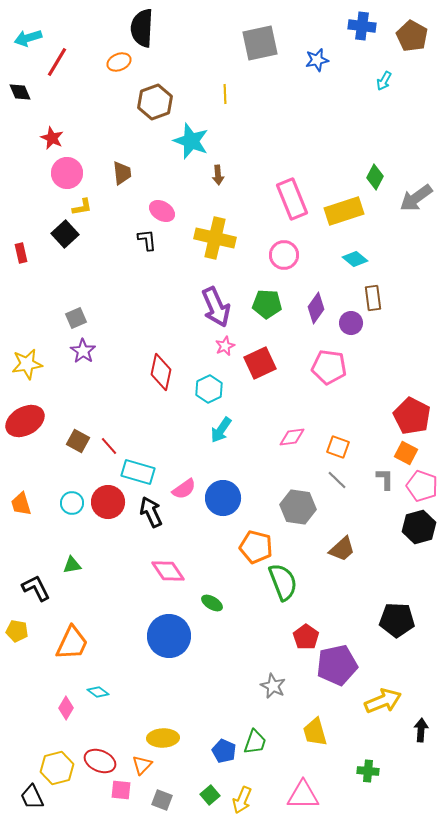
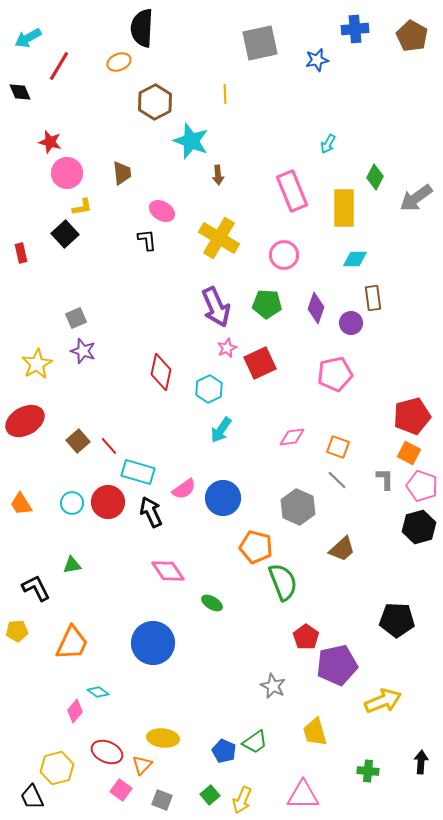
blue cross at (362, 26): moved 7 px left, 3 px down; rotated 12 degrees counterclockwise
cyan arrow at (28, 38): rotated 12 degrees counterclockwise
red line at (57, 62): moved 2 px right, 4 px down
cyan arrow at (384, 81): moved 56 px left, 63 px down
brown hexagon at (155, 102): rotated 8 degrees counterclockwise
red star at (52, 138): moved 2 px left, 4 px down; rotated 10 degrees counterclockwise
pink rectangle at (292, 199): moved 8 px up
yellow rectangle at (344, 211): moved 3 px up; rotated 72 degrees counterclockwise
yellow cross at (215, 238): moved 4 px right; rotated 18 degrees clockwise
cyan diamond at (355, 259): rotated 40 degrees counterclockwise
purple diamond at (316, 308): rotated 16 degrees counterclockwise
pink star at (225, 346): moved 2 px right, 2 px down
purple star at (83, 351): rotated 15 degrees counterclockwise
yellow star at (27, 364): moved 10 px right; rotated 20 degrees counterclockwise
pink pentagon at (329, 367): moved 6 px right, 7 px down; rotated 20 degrees counterclockwise
red pentagon at (412, 416): rotated 30 degrees clockwise
brown square at (78, 441): rotated 20 degrees clockwise
orange square at (406, 453): moved 3 px right
orange trapezoid at (21, 504): rotated 15 degrees counterclockwise
gray hexagon at (298, 507): rotated 16 degrees clockwise
yellow pentagon at (17, 631): rotated 15 degrees counterclockwise
blue circle at (169, 636): moved 16 px left, 7 px down
pink diamond at (66, 708): moved 9 px right, 3 px down; rotated 10 degrees clockwise
black arrow at (421, 730): moved 32 px down
yellow ellipse at (163, 738): rotated 8 degrees clockwise
green trapezoid at (255, 742): rotated 36 degrees clockwise
red ellipse at (100, 761): moved 7 px right, 9 px up
pink square at (121, 790): rotated 30 degrees clockwise
